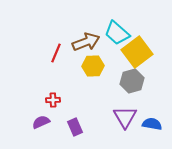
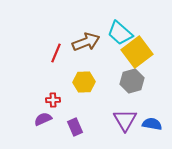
cyan trapezoid: moved 3 px right
yellow hexagon: moved 9 px left, 16 px down
purple triangle: moved 3 px down
purple semicircle: moved 2 px right, 3 px up
